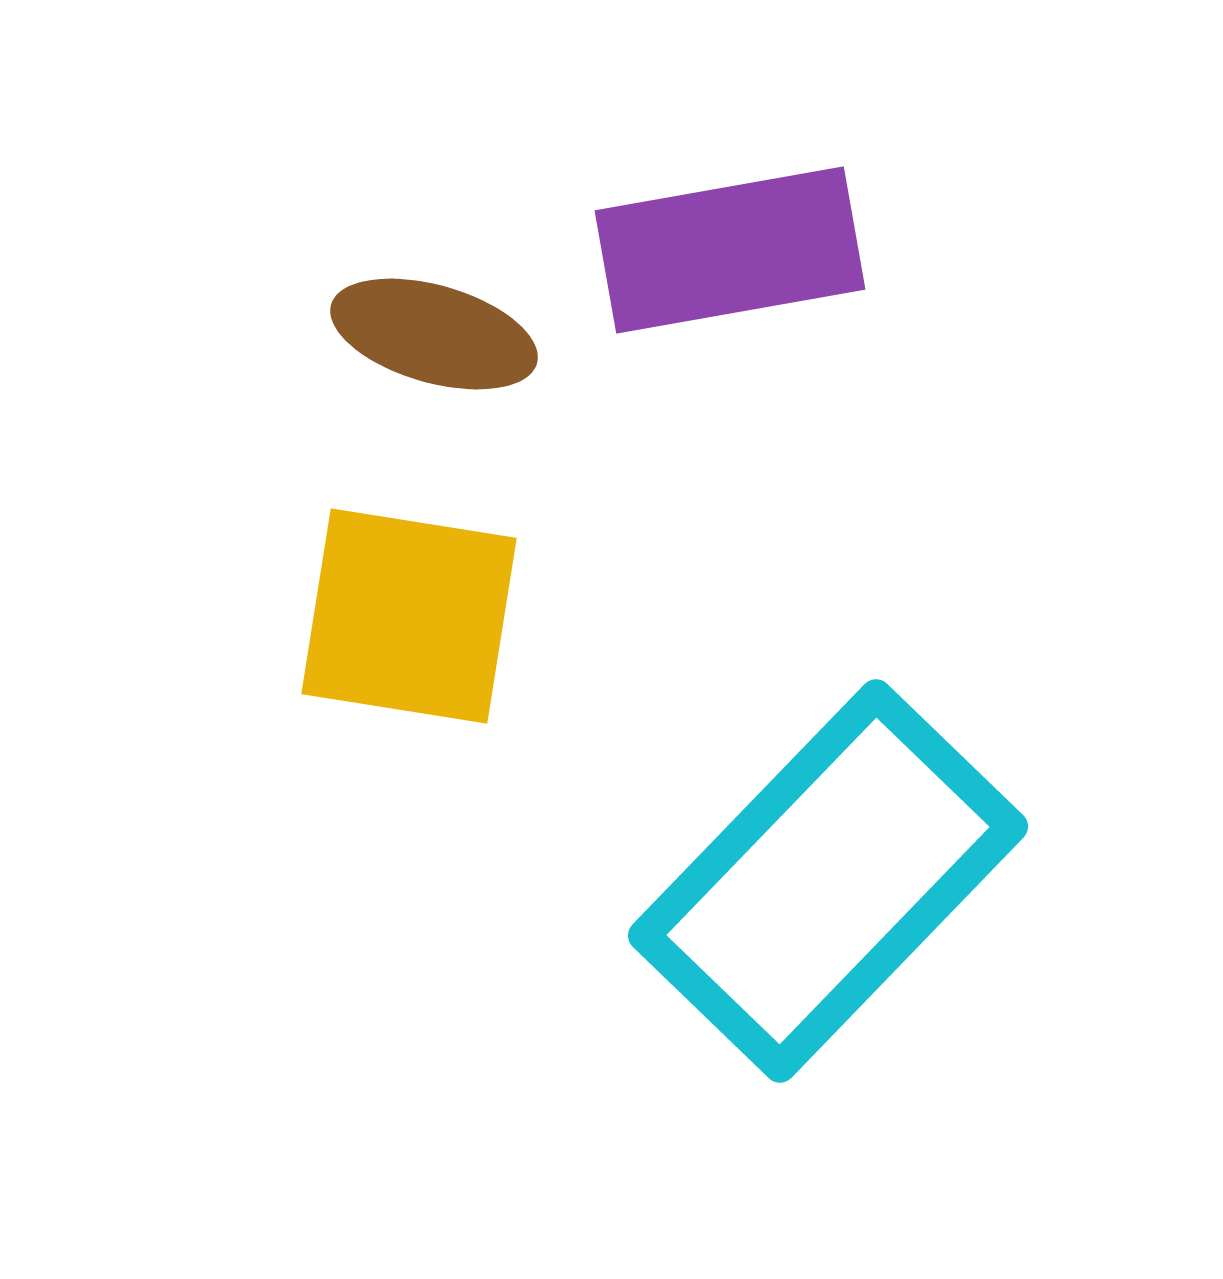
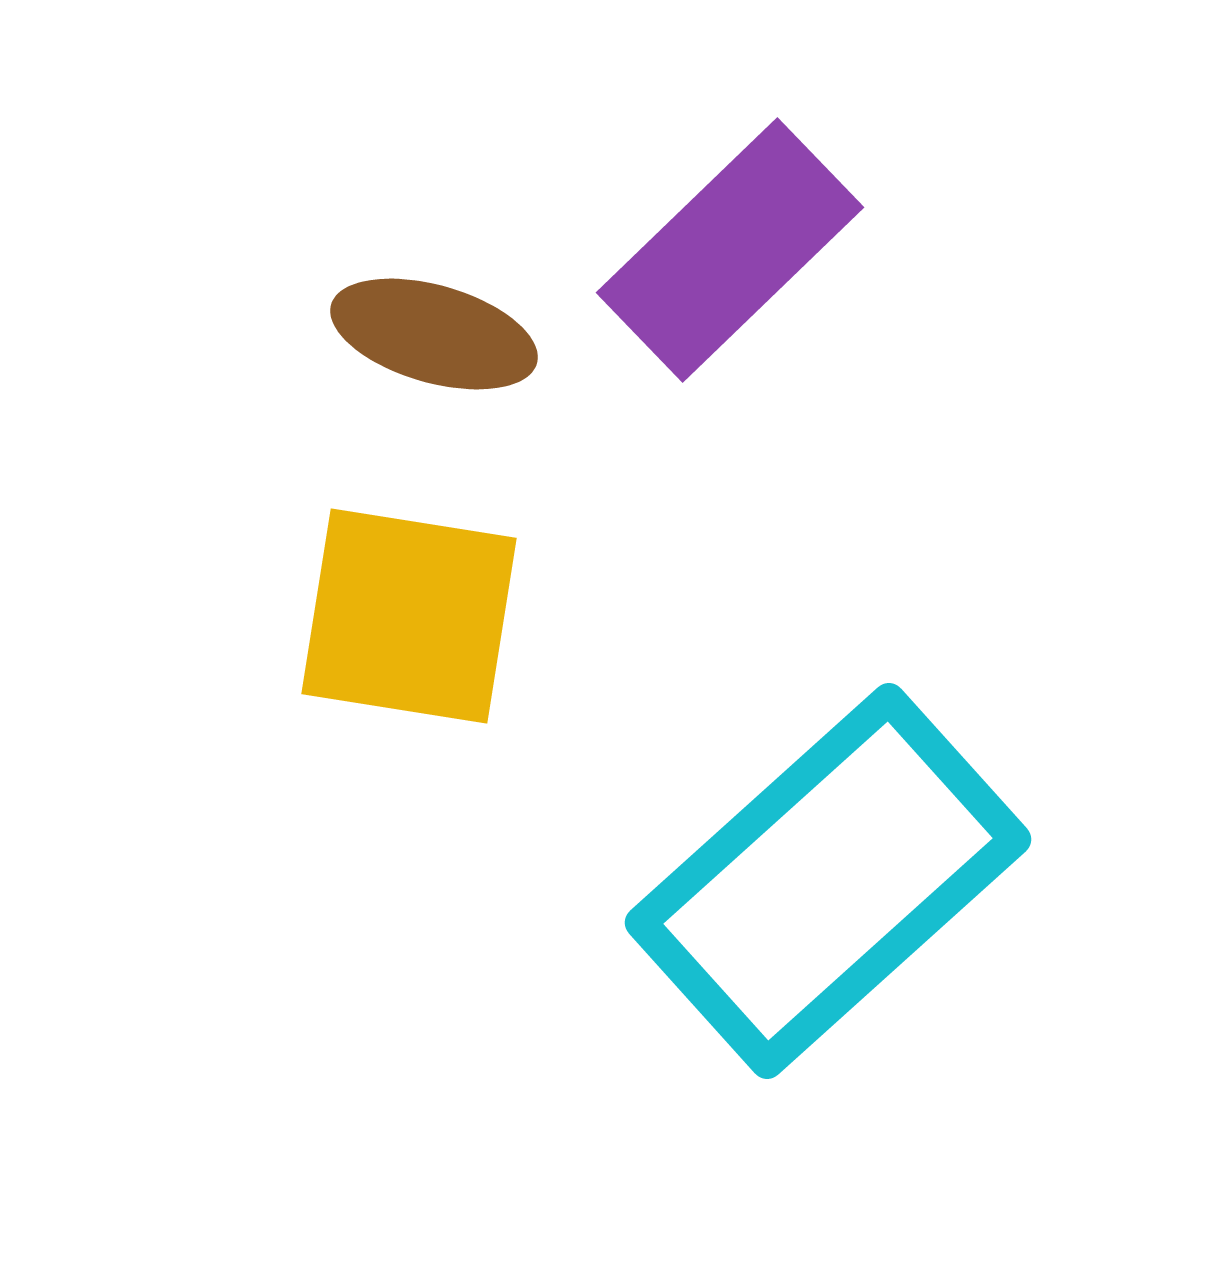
purple rectangle: rotated 34 degrees counterclockwise
cyan rectangle: rotated 4 degrees clockwise
